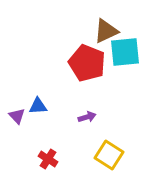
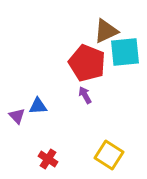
purple arrow: moved 2 px left, 22 px up; rotated 102 degrees counterclockwise
